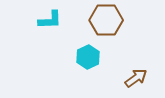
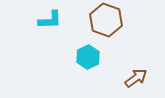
brown hexagon: rotated 20 degrees clockwise
